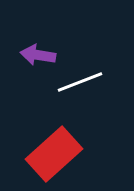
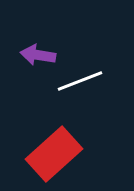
white line: moved 1 px up
